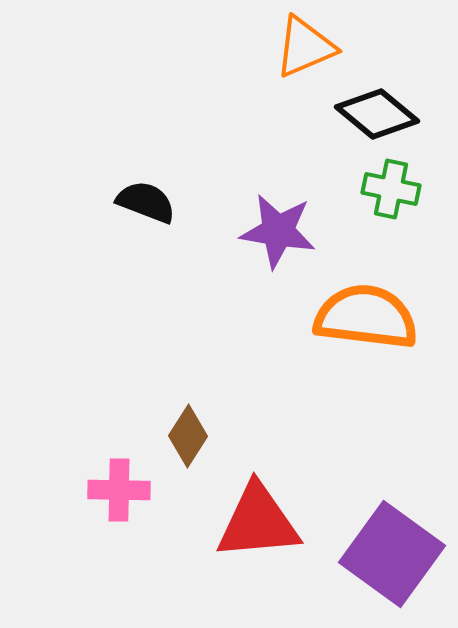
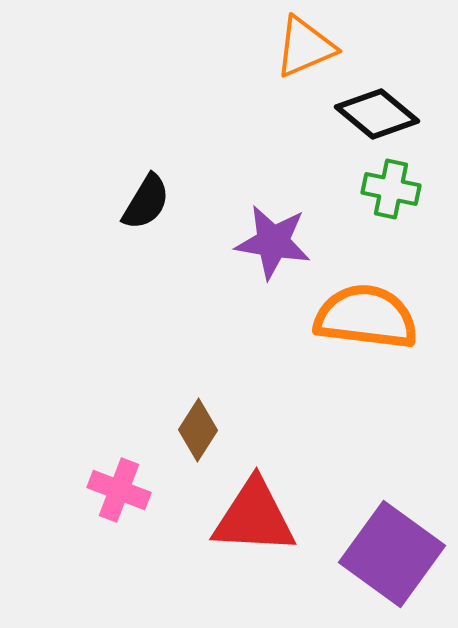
black semicircle: rotated 100 degrees clockwise
purple star: moved 5 px left, 11 px down
brown diamond: moved 10 px right, 6 px up
pink cross: rotated 20 degrees clockwise
red triangle: moved 4 px left, 5 px up; rotated 8 degrees clockwise
